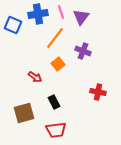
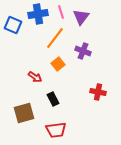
black rectangle: moved 1 px left, 3 px up
